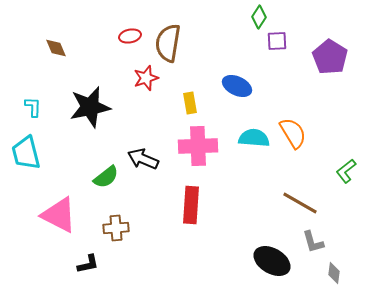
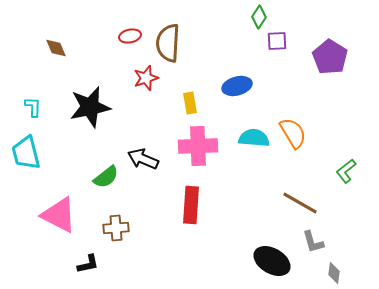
brown semicircle: rotated 6 degrees counterclockwise
blue ellipse: rotated 40 degrees counterclockwise
